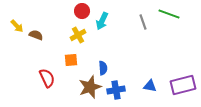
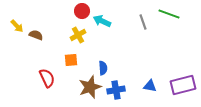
cyan arrow: rotated 90 degrees clockwise
